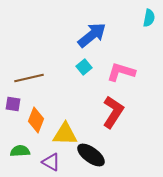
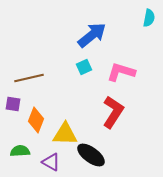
cyan square: rotated 14 degrees clockwise
